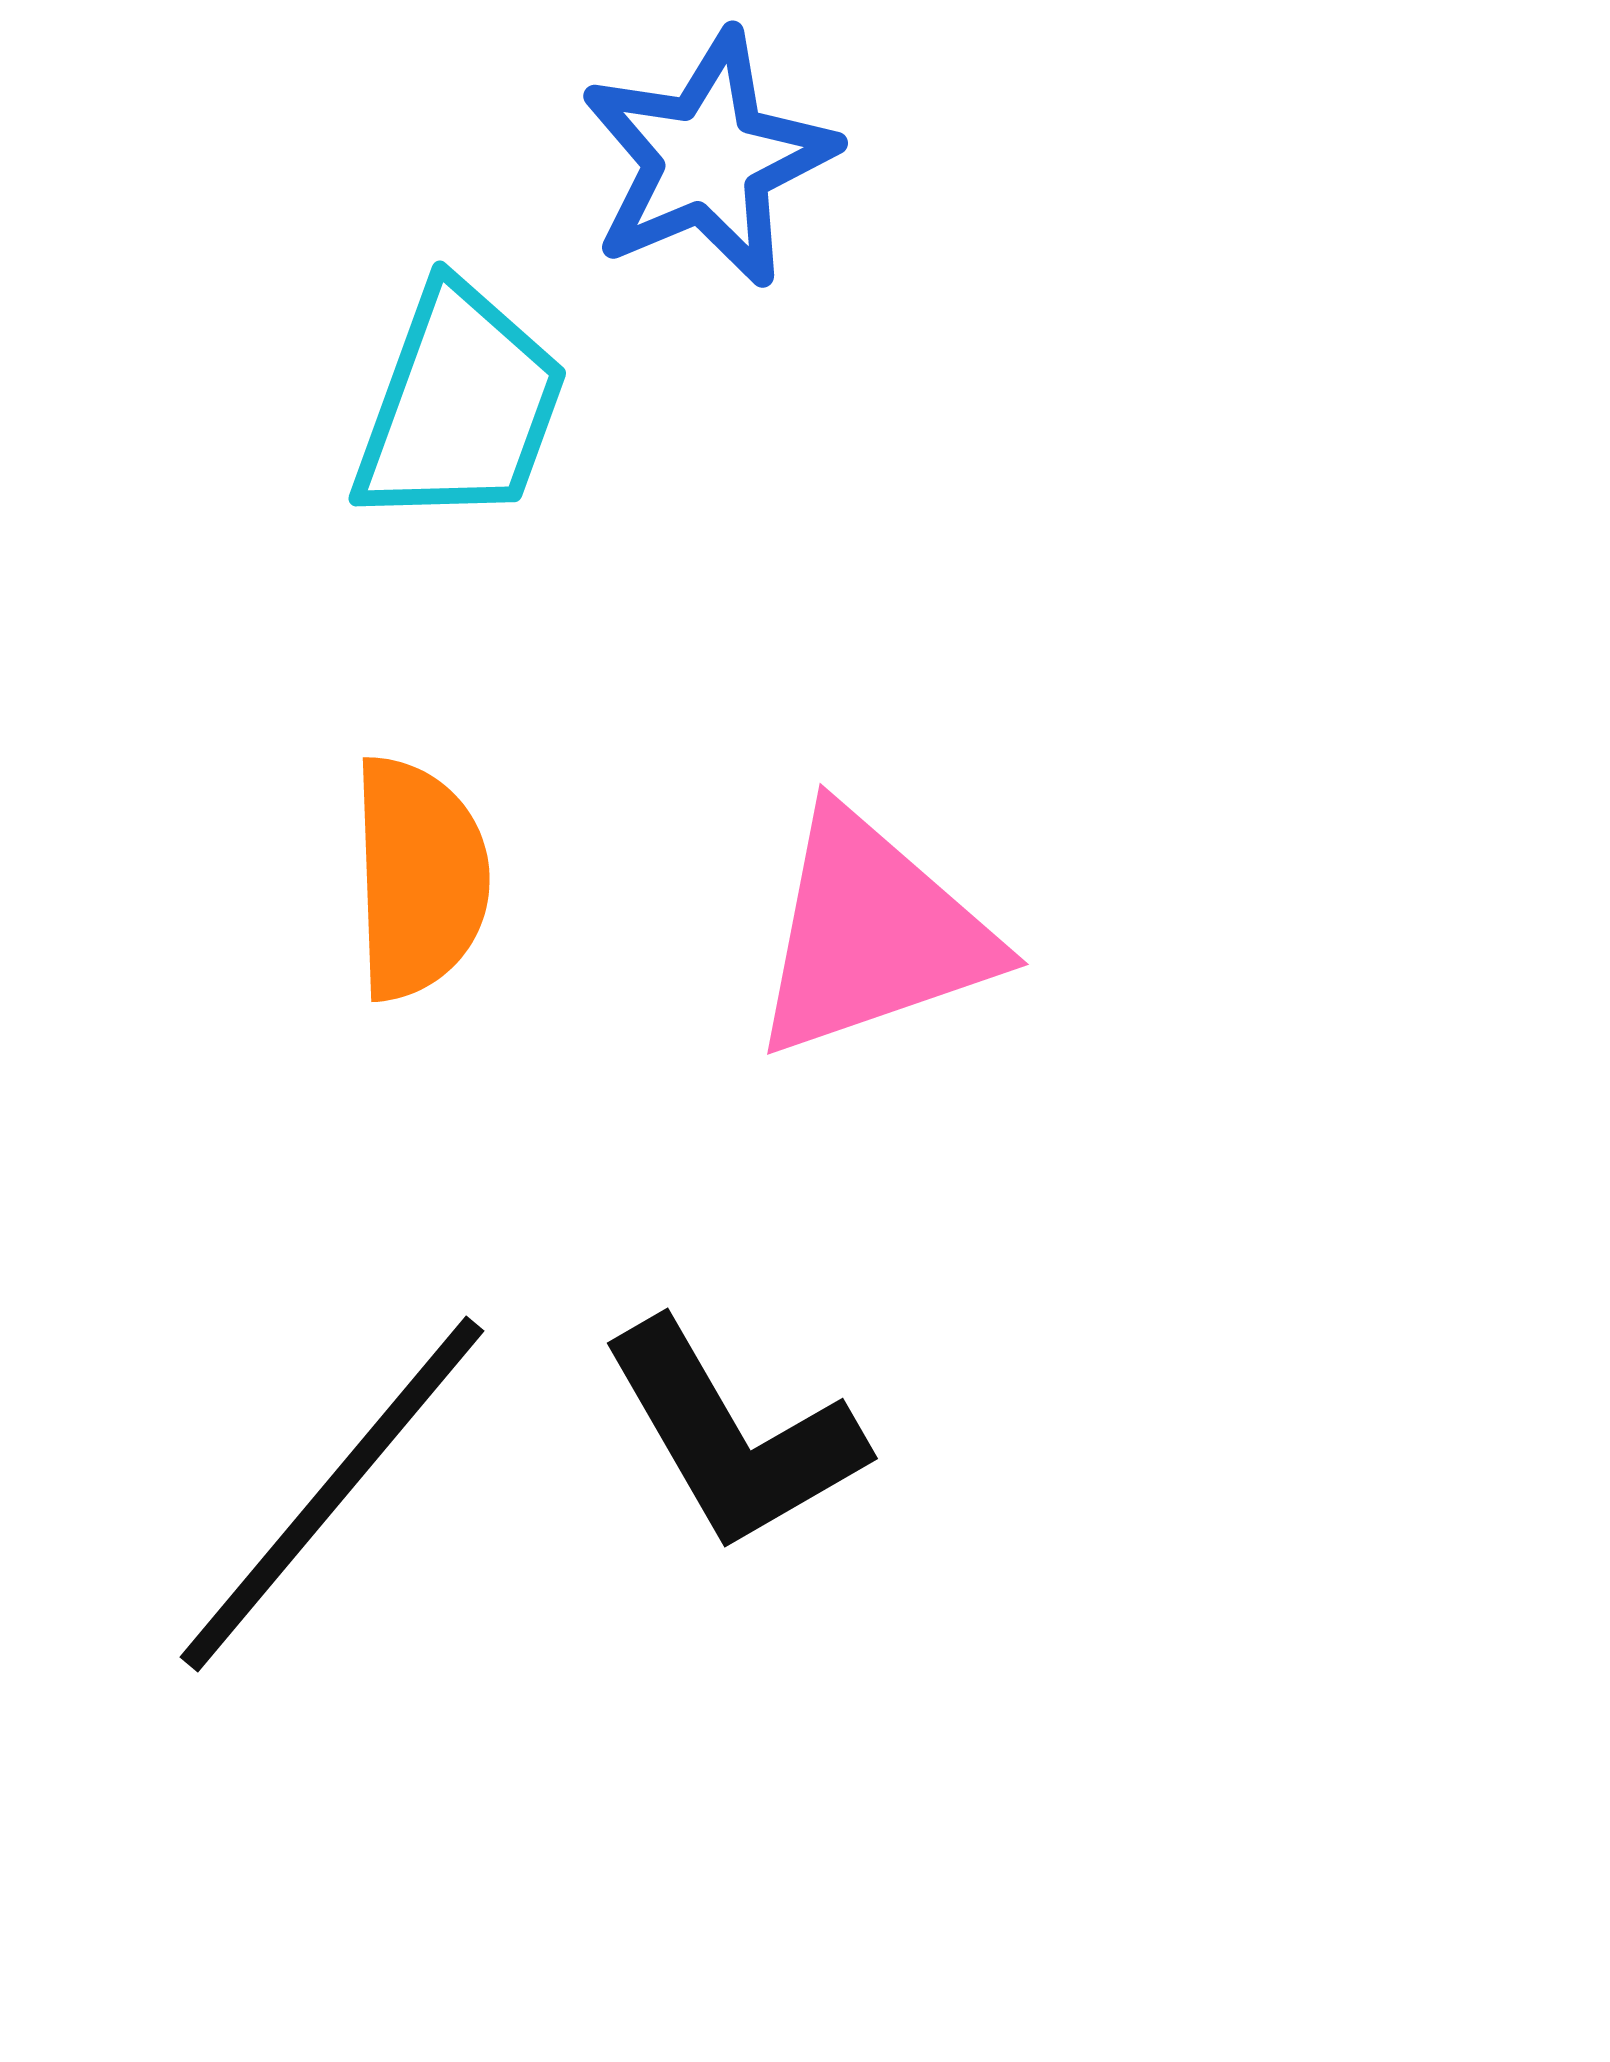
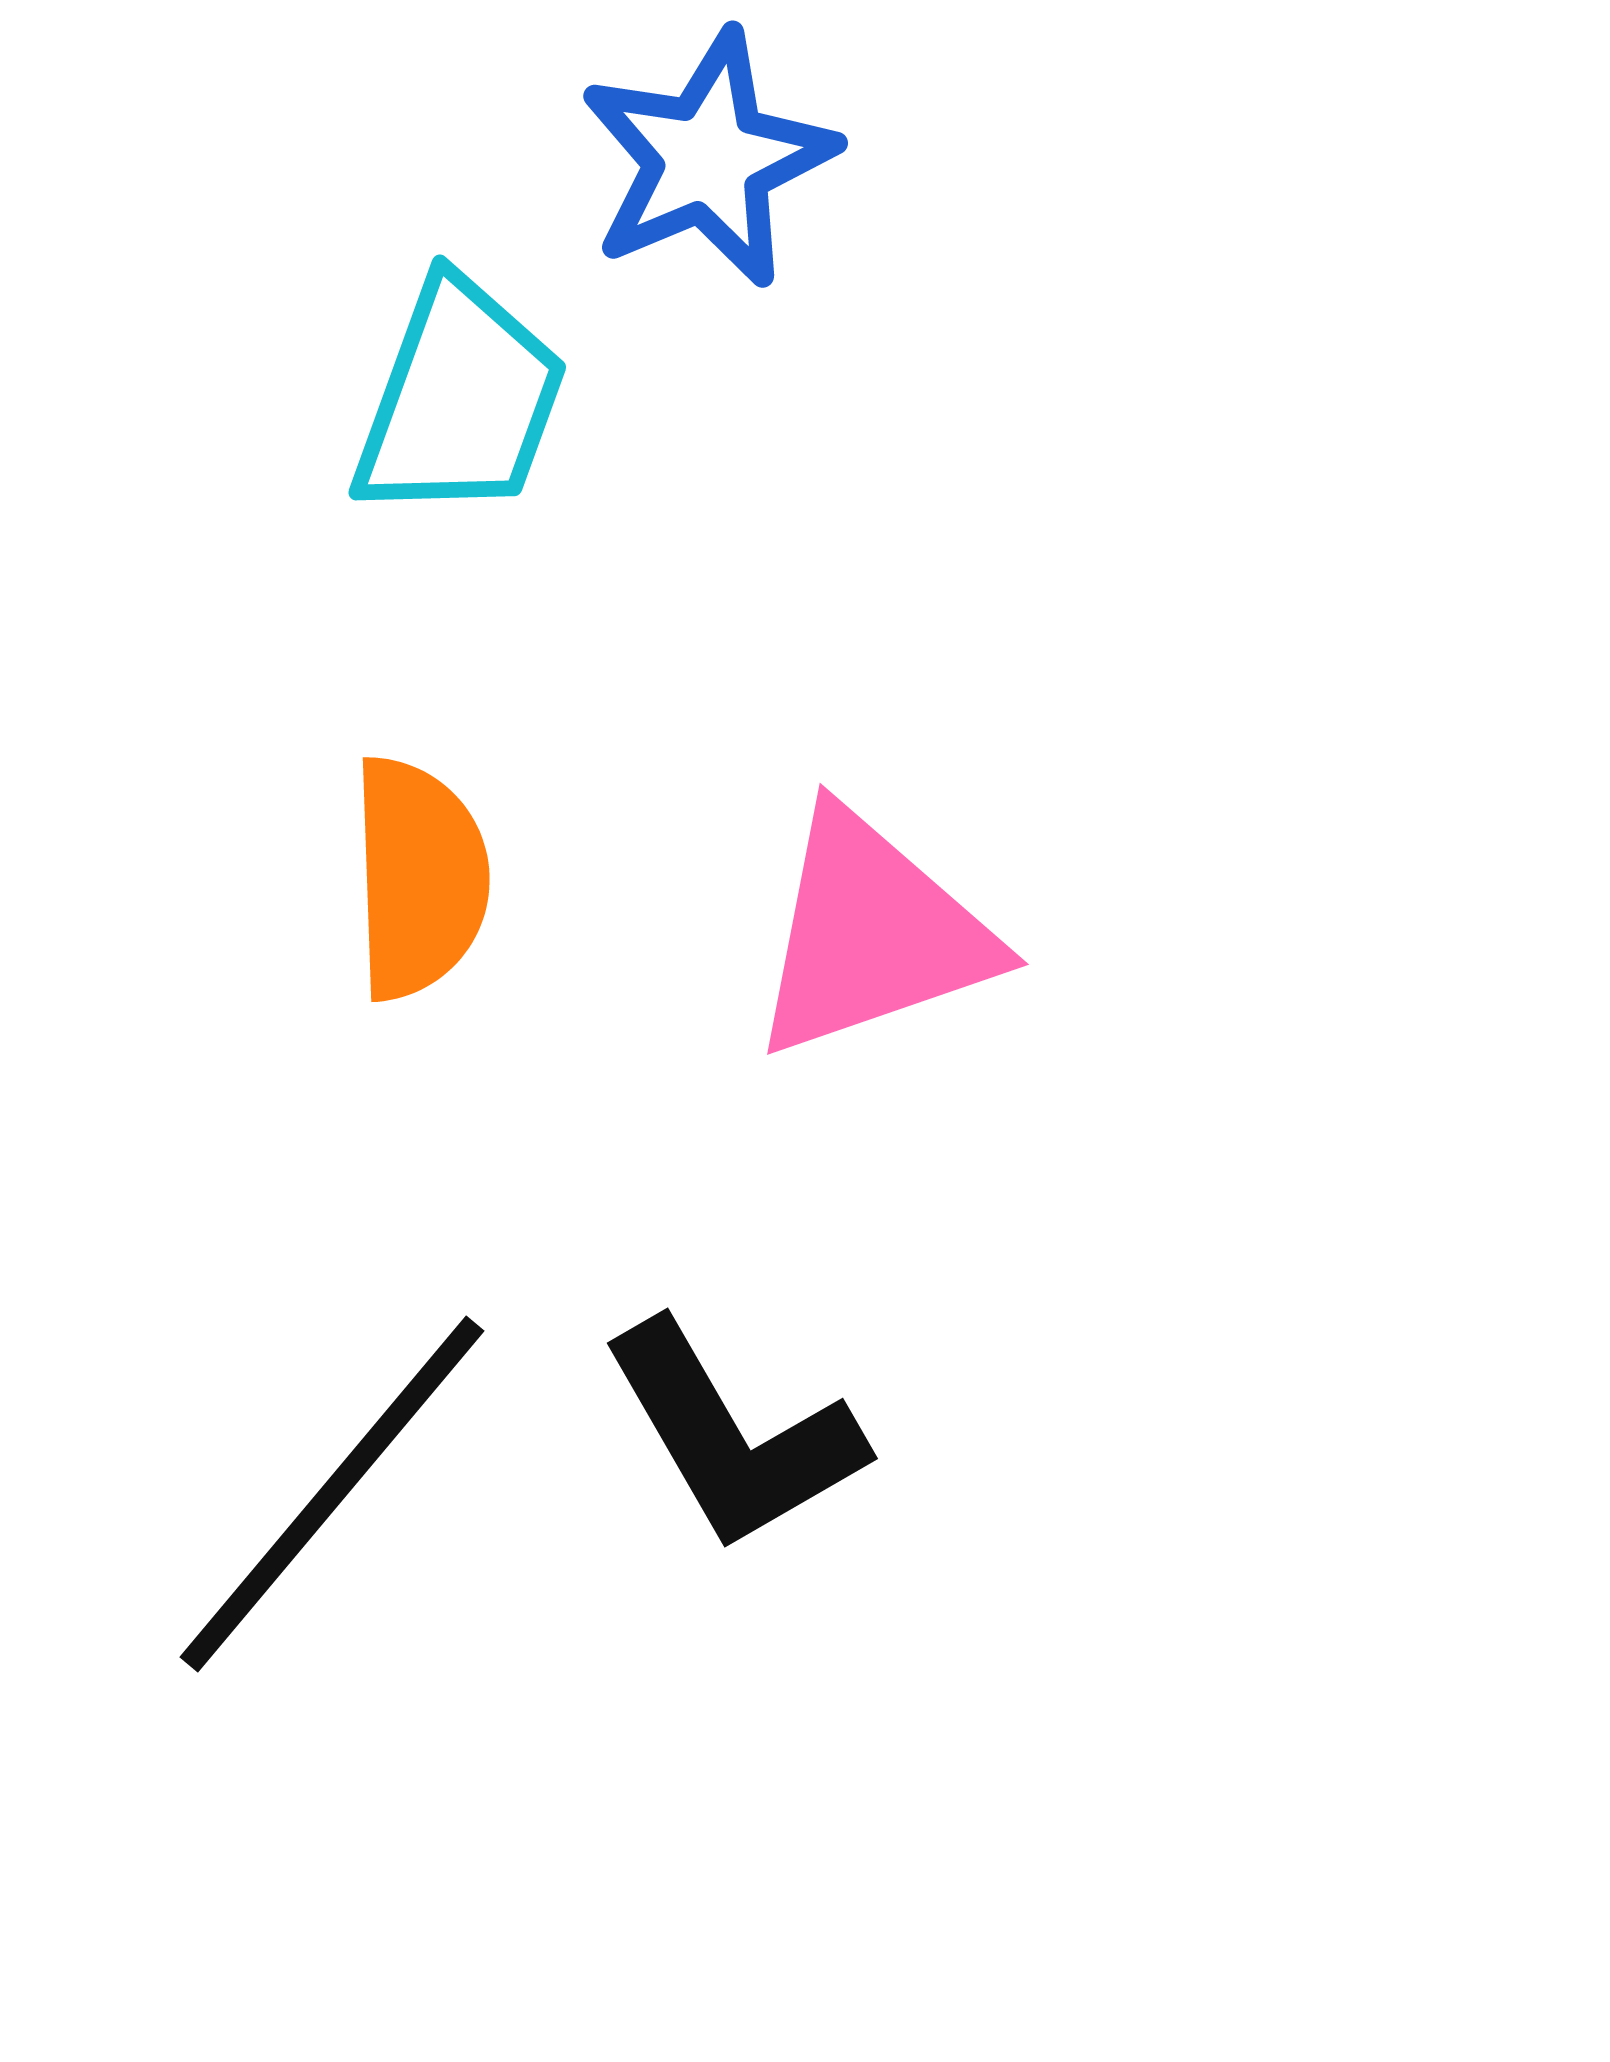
cyan trapezoid: moved 6 px up
